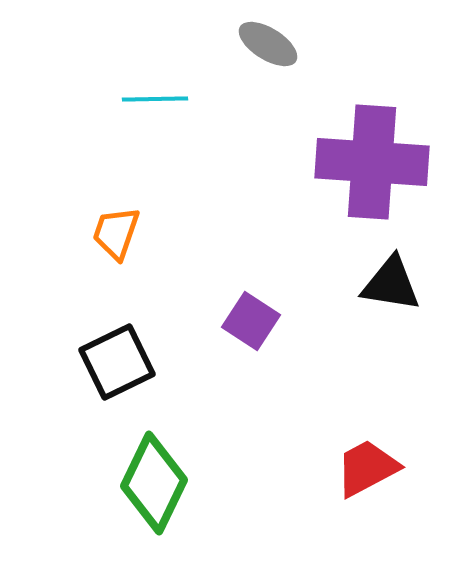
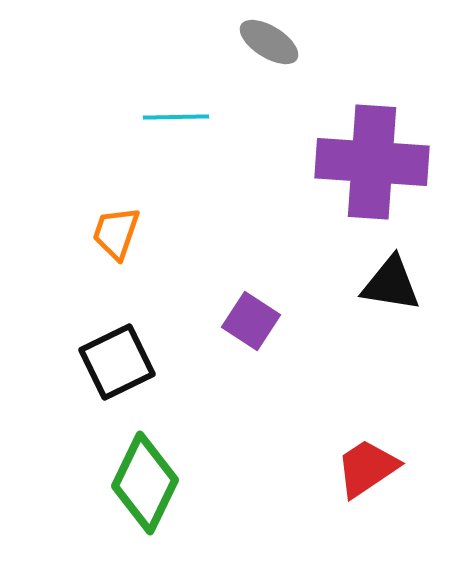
gray ellipse: moved 1 px right, 2 px up
cyan line: moved 21 px right, 18 px down
red trapezoid: rotated 6 degrees counterclockwise
green diamond: moved 9 px left
